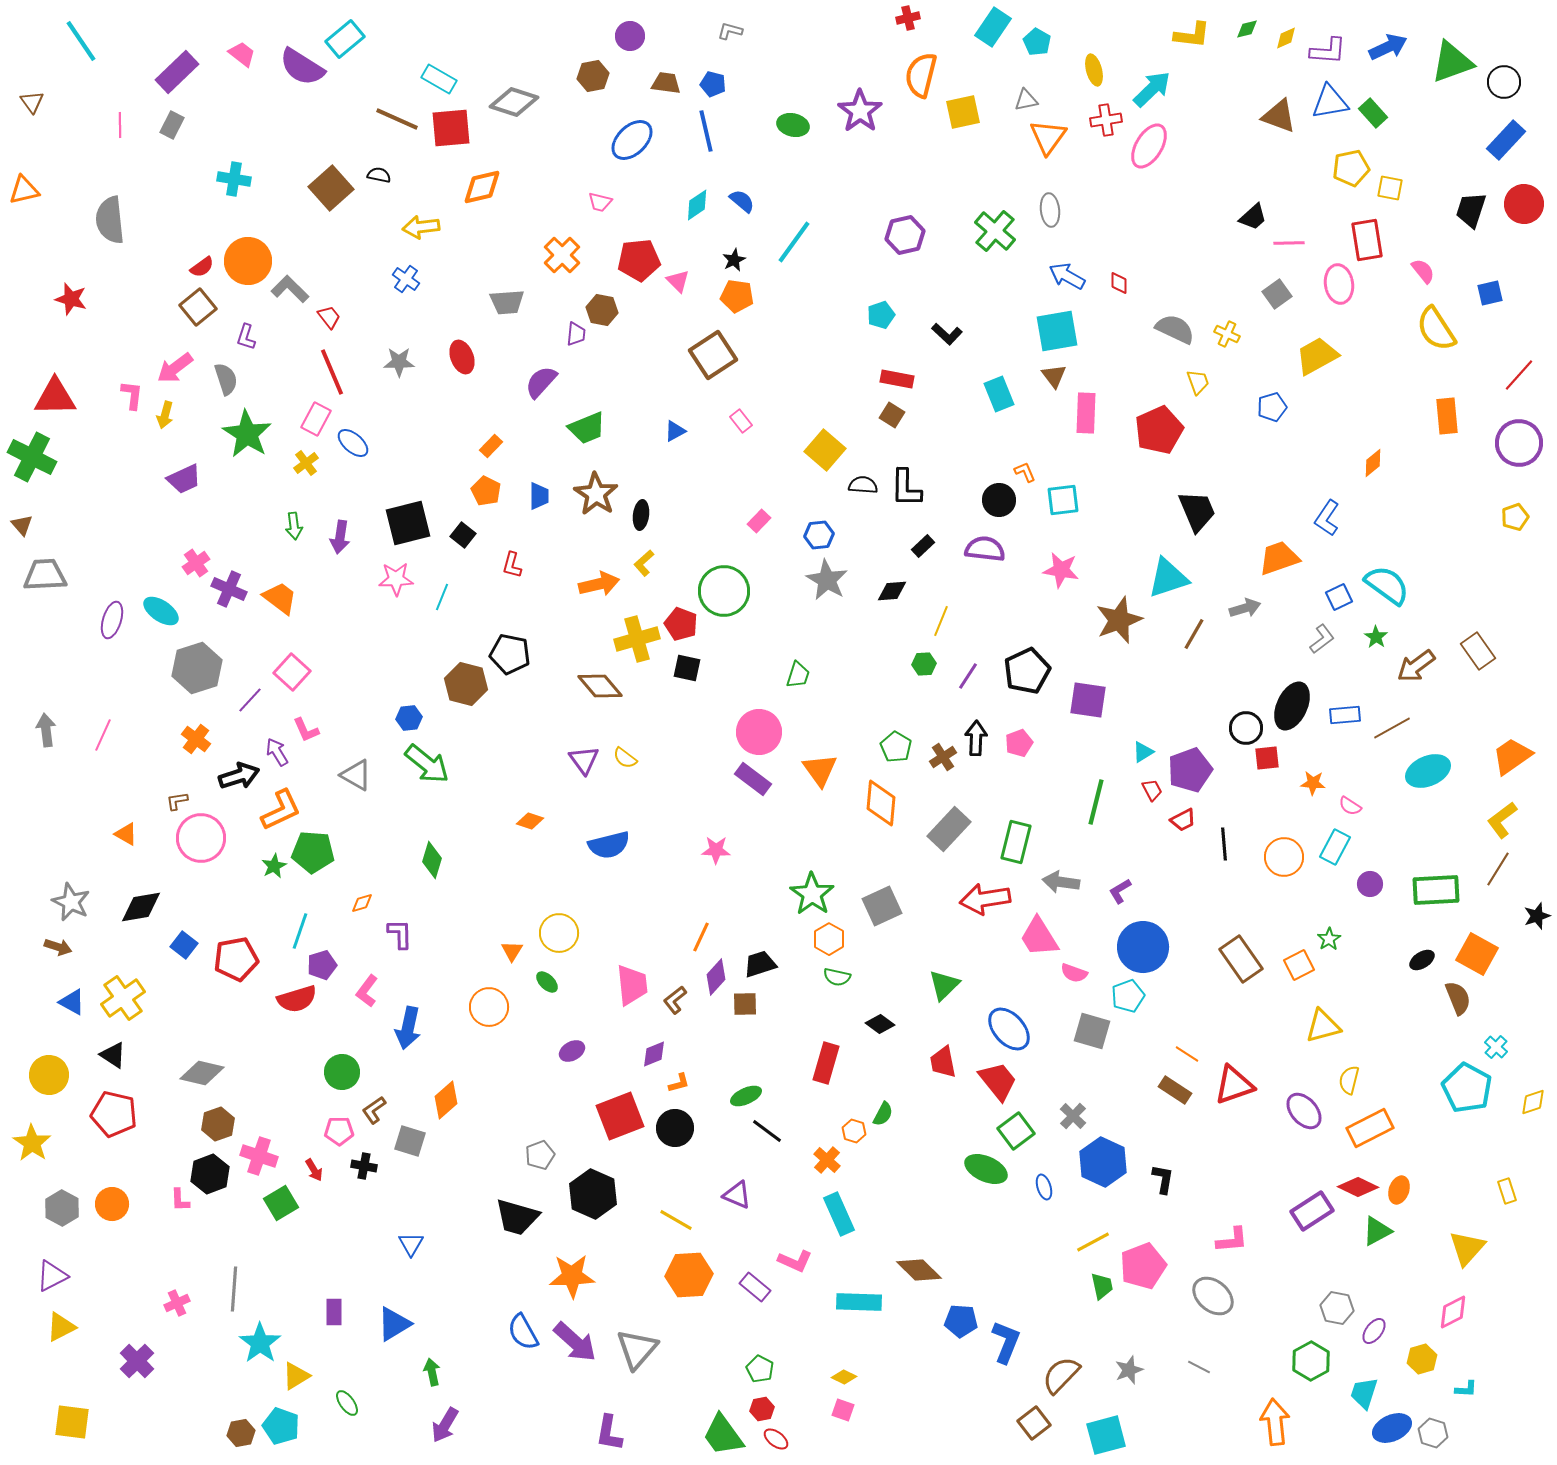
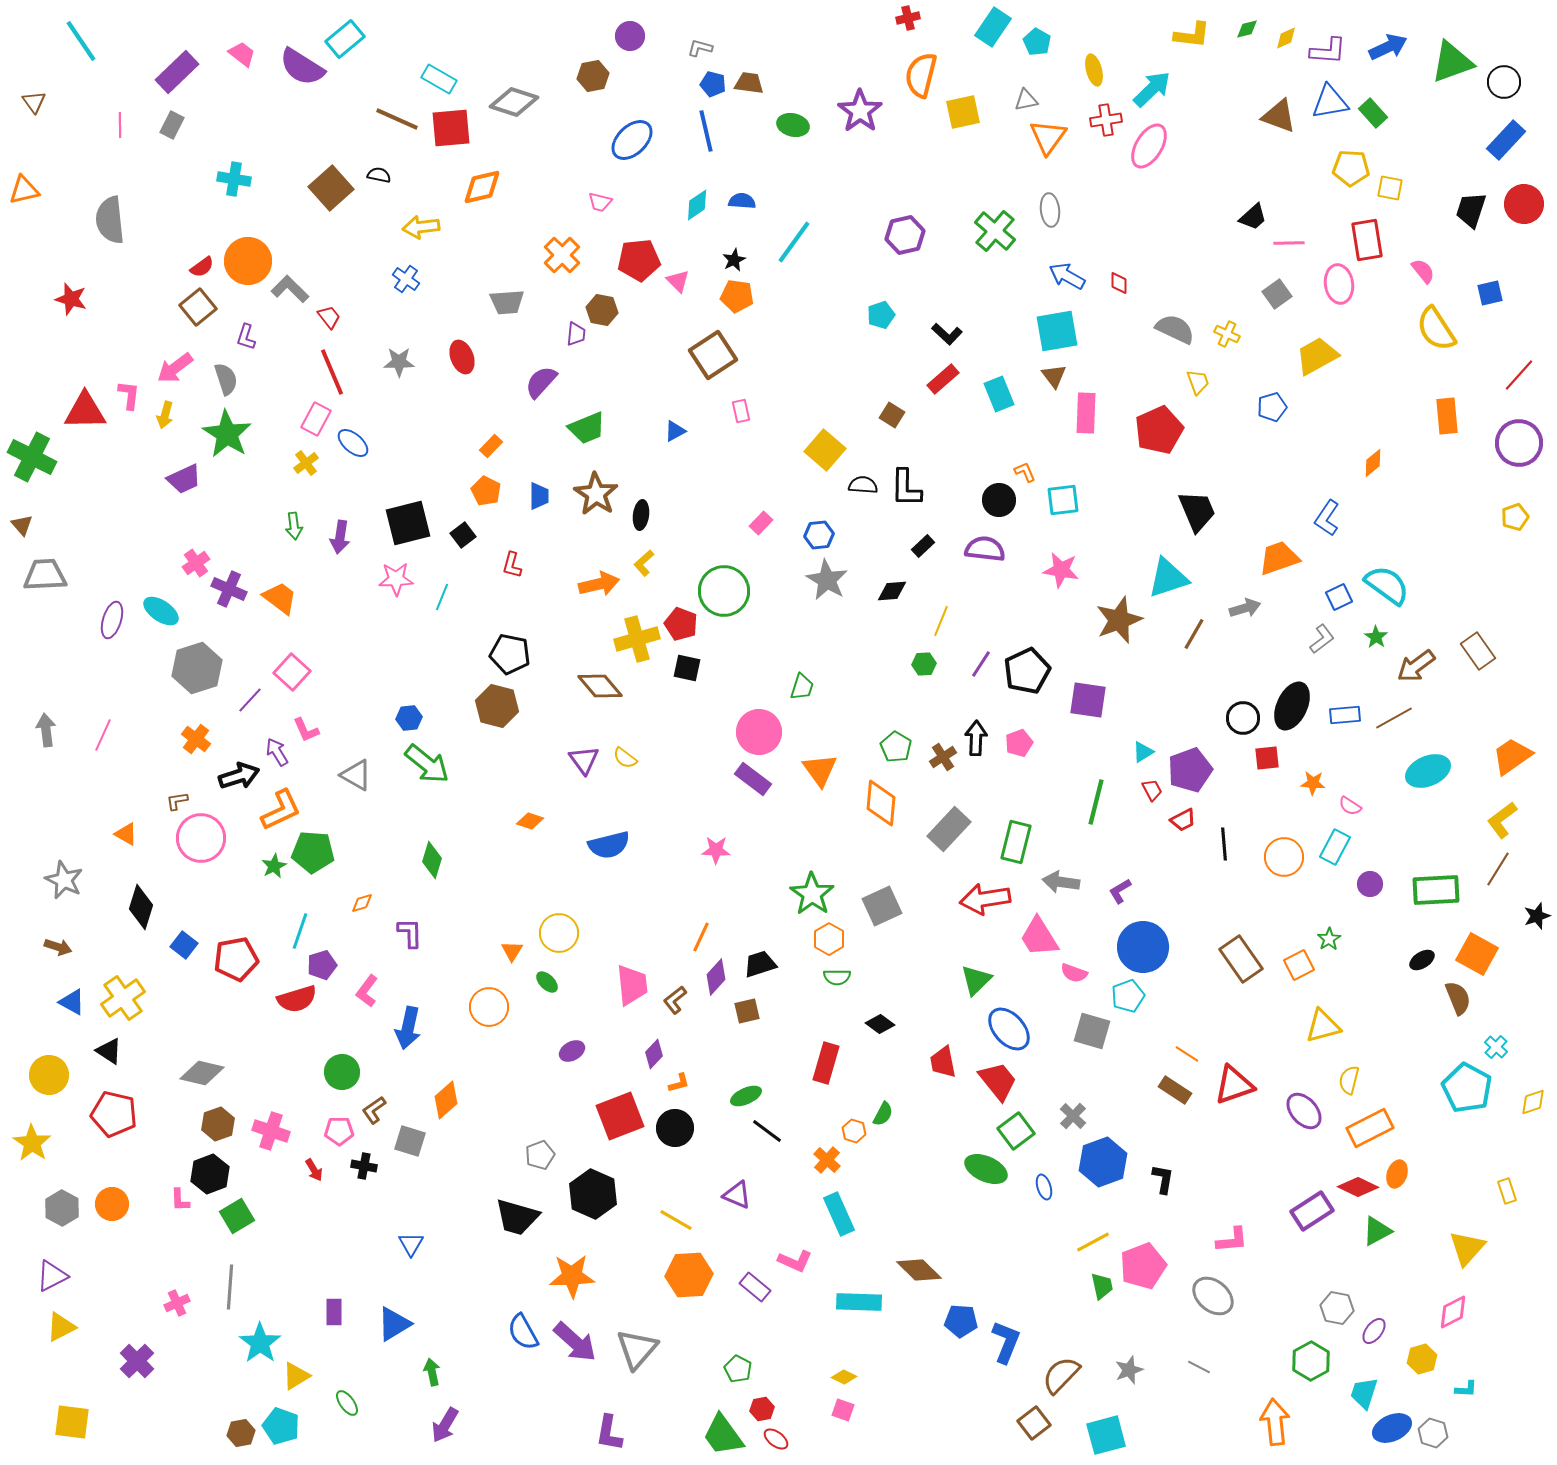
gray L-shape at (730, 31): moved 30 px left, 17 px down
brown trapezoid at (666, 83): moved 83 px right
brown triangle at (32, 102): moved 2 px right
yellow pentagon at (1351, 168): rotated 15 degrees clockwise
blue semicircle at (742, 201): rotated 36 degrees counterclockwise
red rectangle at (897, 379): moved 46 px right; rotated 52 degrees counterclockwise
pink L-shape at (132, 395): moved 3 px left
red triangle at (55, 397): moved 30 px right, 14 px down
pink rectangle at (741, 421): moved 10 px up; rotated 25 degrees clockwise
green star at (247, 434): moved 20 px left
pink rectangle at (759, 521): moved 2 px right, 2 px down
black square at (463, 535): rotated 15 degrees clockwise
green trapezoid at (798, 675): moved 4 px right, 12 px down
purple line at (968, 676): moved 13 px right, 12 px up
brown hexagon at (466, 684): moved 31 px right, 22 px down
black circle at (1246, 728): moved 3 px left, 10 px up
brown line at (1392, 728): moved 2 px right, 10 px up
gray star at (71, 902): moved 7 px left, 22 px up
black diamond at (141, 907): rotated 63 degrees counterclockwise
purple L-shape at (400, 934): moved 10 px right, 1 px up
green semicircle at (837, 977): rotated 12 degrees counterclockwise
green triangle at (944, 985): moved 32 px right, 5 px up
brown square at (745, 1004): moved 2 px right, 7 px down; rotated 12 degrees counterclockwise
purple diamond at (654, 1054): rotated 24 degrees counterclockwise
black triangle at (113, 1055): moved 4 px left, 4 px up
pink cross at (259, 1156): moved 12 px right, 25 px up
blue hexagon at (1103, 1162): rotated 15 degrees clockwise
orange ellipse at (1399, 1190): moved 2 px left, 16 px up
green square at (281, 1203): moved 44 px left, 13 px down
gray line at (234, 1289): moved 4 px left, 2 px up
green pentagon at (760, 1369): moved 22 px left
